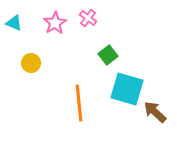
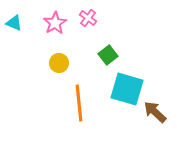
yellow circle: moved 28 px right
